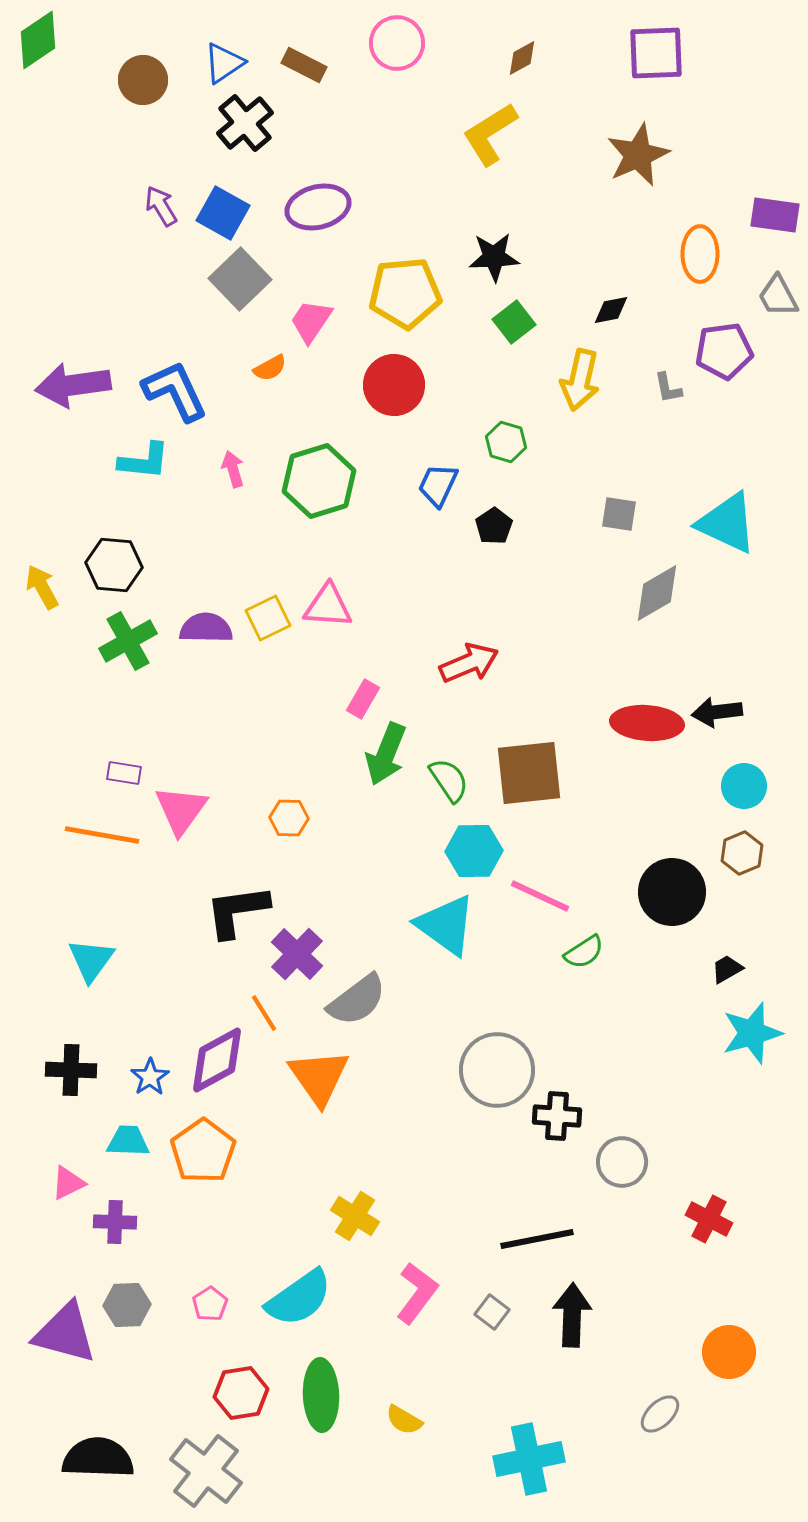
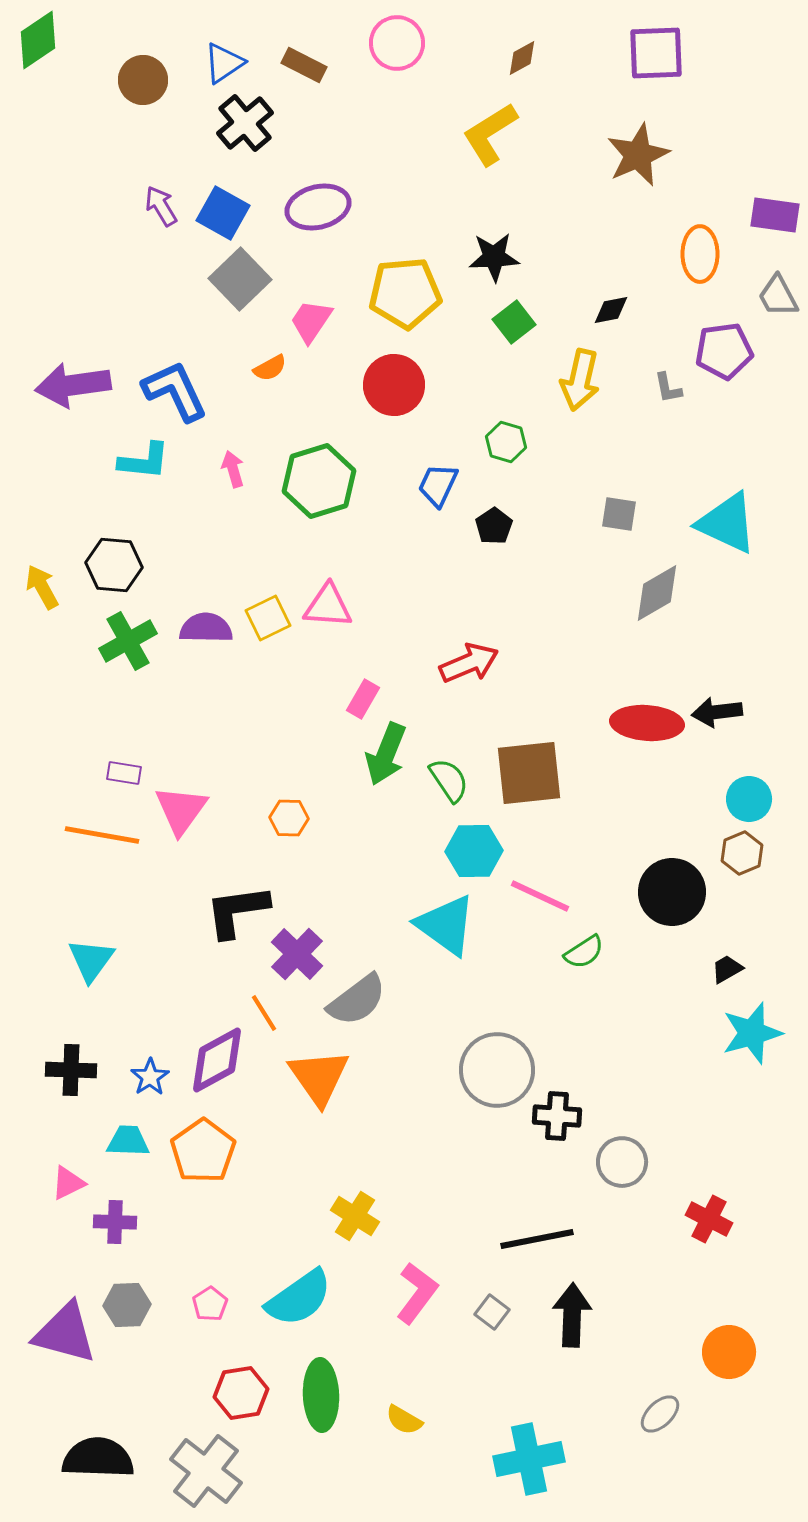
cyan circle at (744, 786): moved 5 px right, 13 px down
